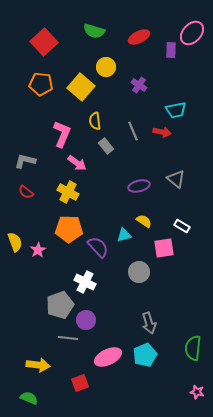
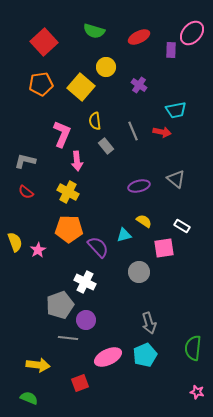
orange pentagon at (41, 84): rotated 15 degrees counterclockwise
pink arrow at (77, 163): moved 2 px up; rotated 48 degrees clockwise
